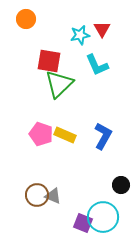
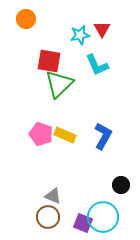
brown circle: moved 11 px right, 22 px down
